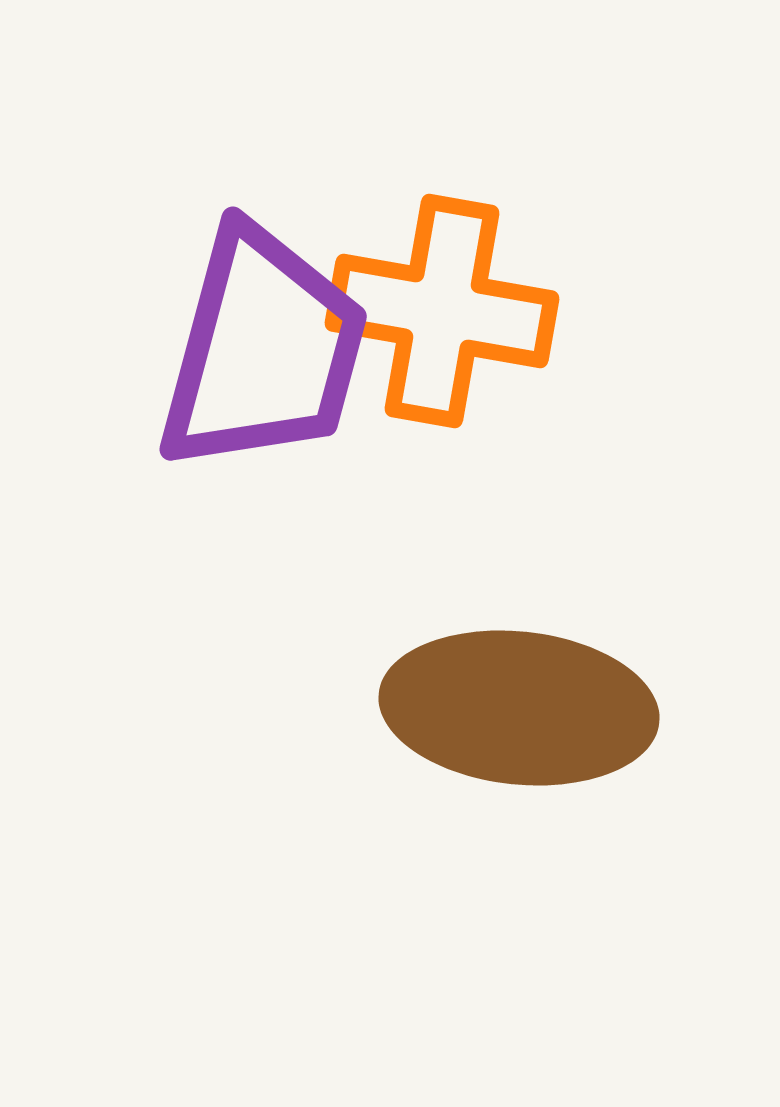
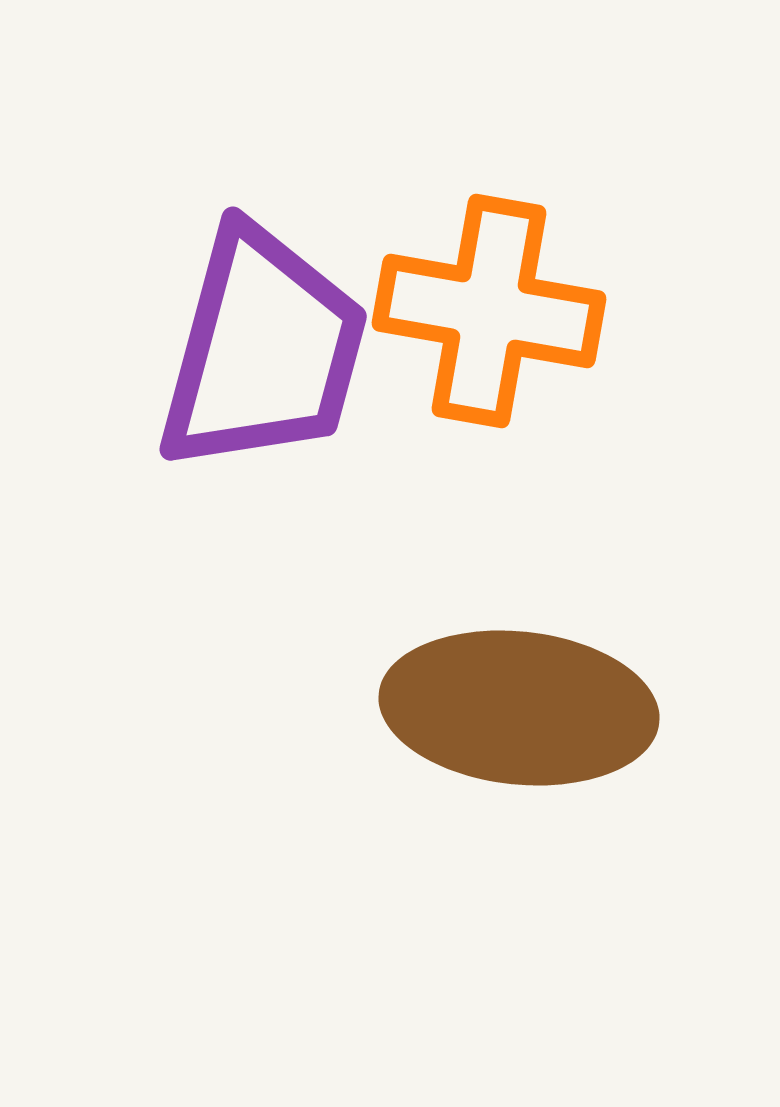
orange cross: moved 47 px right
